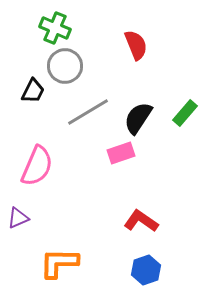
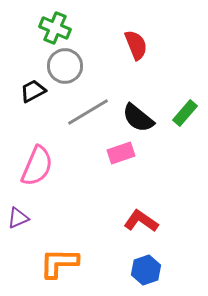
black trapezoid: rotated 144 degrees counterclockwise
black semicircle: rotated 84 degrees counterclockwise
